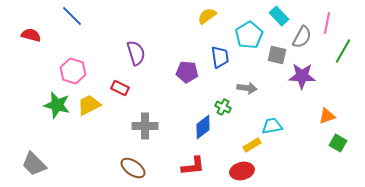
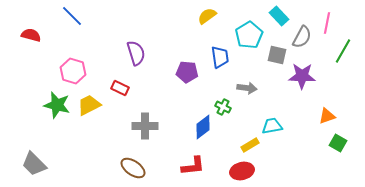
yellow rectangle: moved 2 px left
